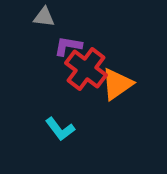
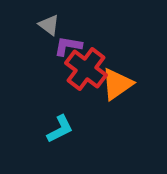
gray triangle: moved 5 px right, 8 px down; rotated 30 degrees clockwise
cyan L-shape: rotated 80 degrees counterclockwise
